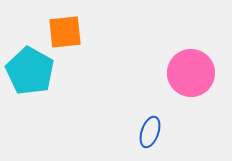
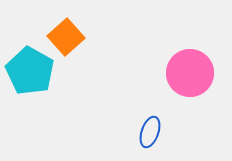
orange square: moved 1 px right, 5 px down; rotated 36 degrees counterclockwise
pink circle: moved 1 px left
